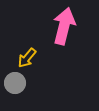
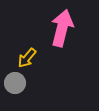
pink arrow: moved 2 px left, 2 px down
